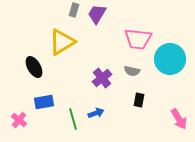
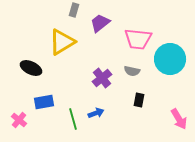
purple trapezoid: moved 3 px right, 9 px down; rotated 20 degrees clockwise
black ellipse: moved 3 px left, 1 px down; rotated 35 degrees counterclockwise
